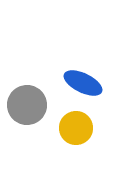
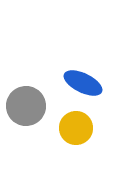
gray circle: moved 1 px left, 1 px down
